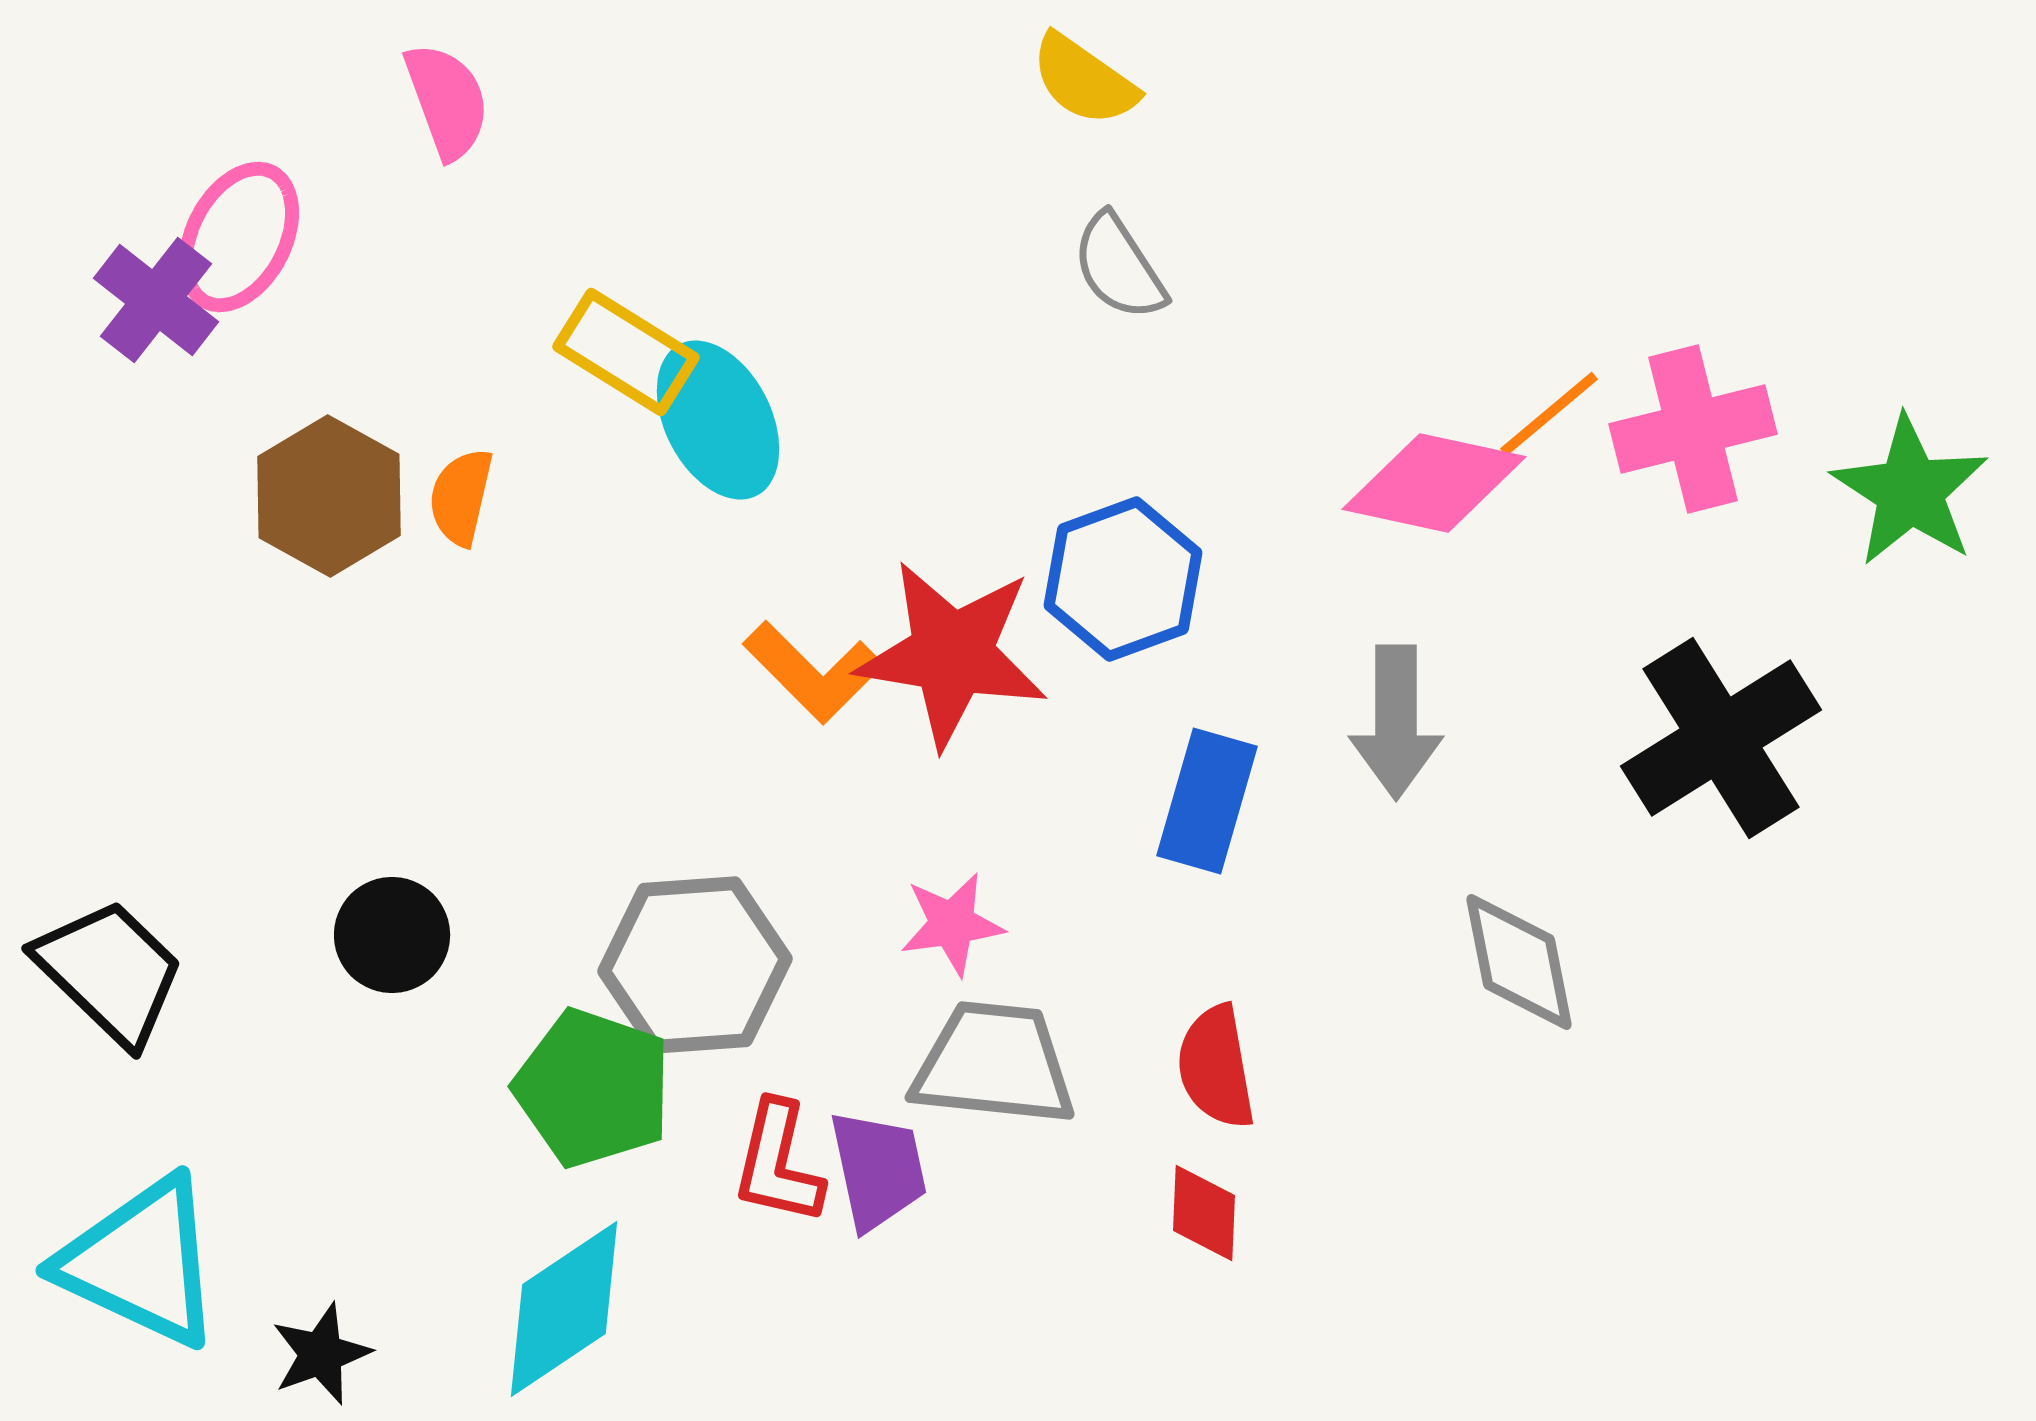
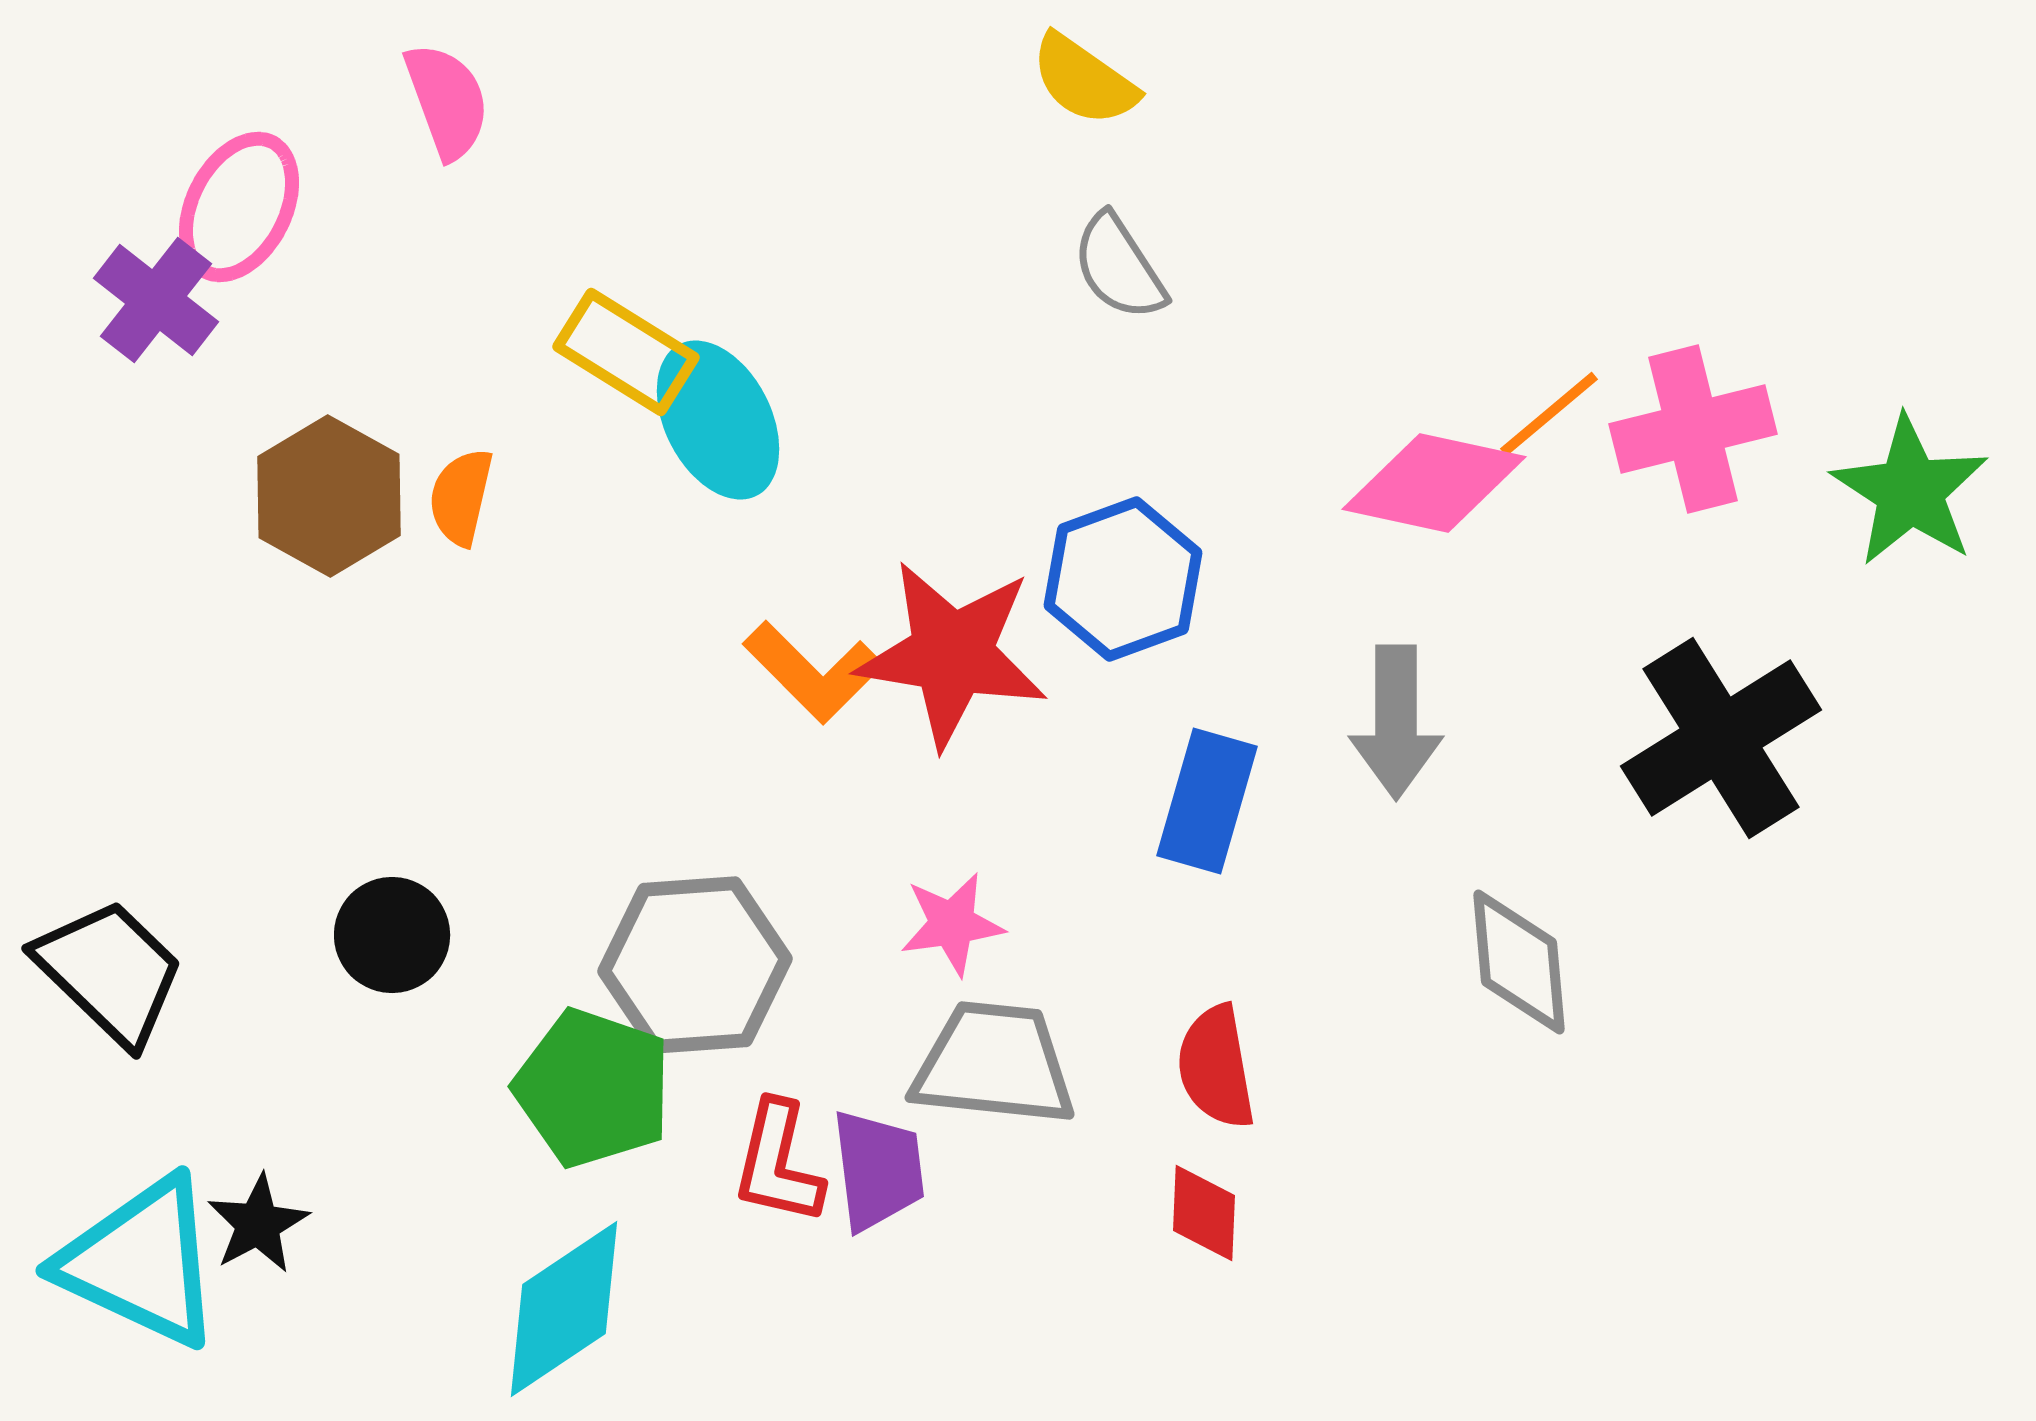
pink ellipse: moved 30 px up
gray diamond: rotated 6 degrees clockwise
purple trapezoid: rotated 5 degrees clockwise
black star: moved 63 px left, 130 px up; rotated 8 degrees counterclockwise
